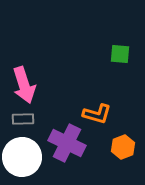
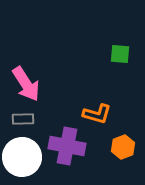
pink arrow: moved 2 px right, 1 px up; rotated 15 degrees counterclockwise
purple cross: moved 3 px down; rotated 15 degrees counterclockwise
